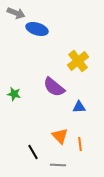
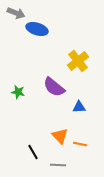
green star: moved 4 px right, 2 px up
orange line: rotated 72 degrees counterclockwise
